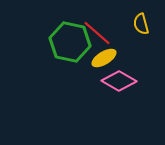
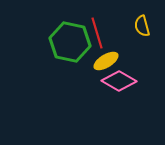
yellow semicircle: moved 1 px right, 2 px down
red line: rotated 32 degrees clockwise
yellow ellipse: moved 2 px right, 3 px down
